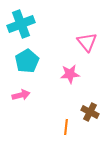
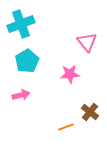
brown cross: rotated 12 degrees clockwise
orange line: rotated 63 degrees clockwise
